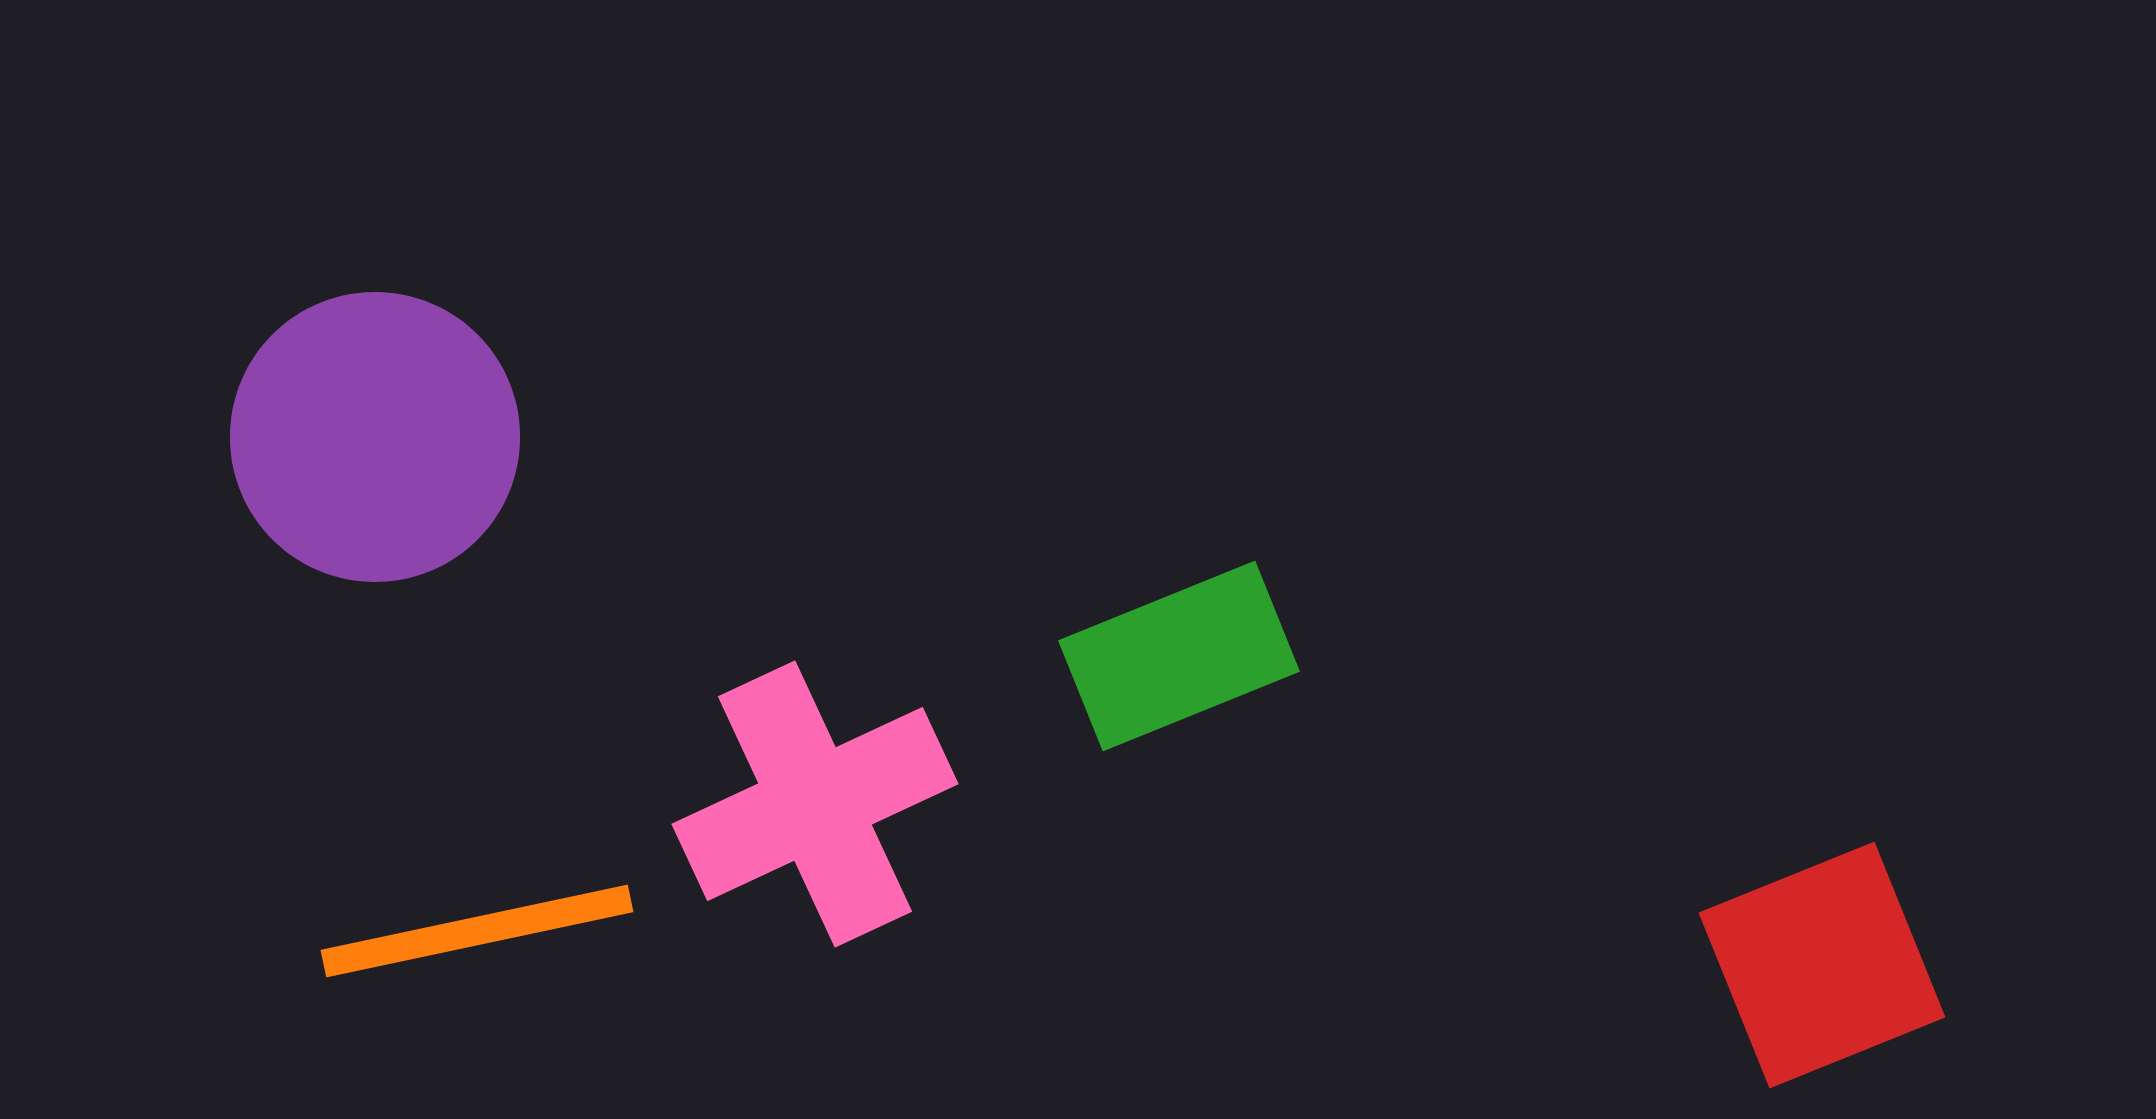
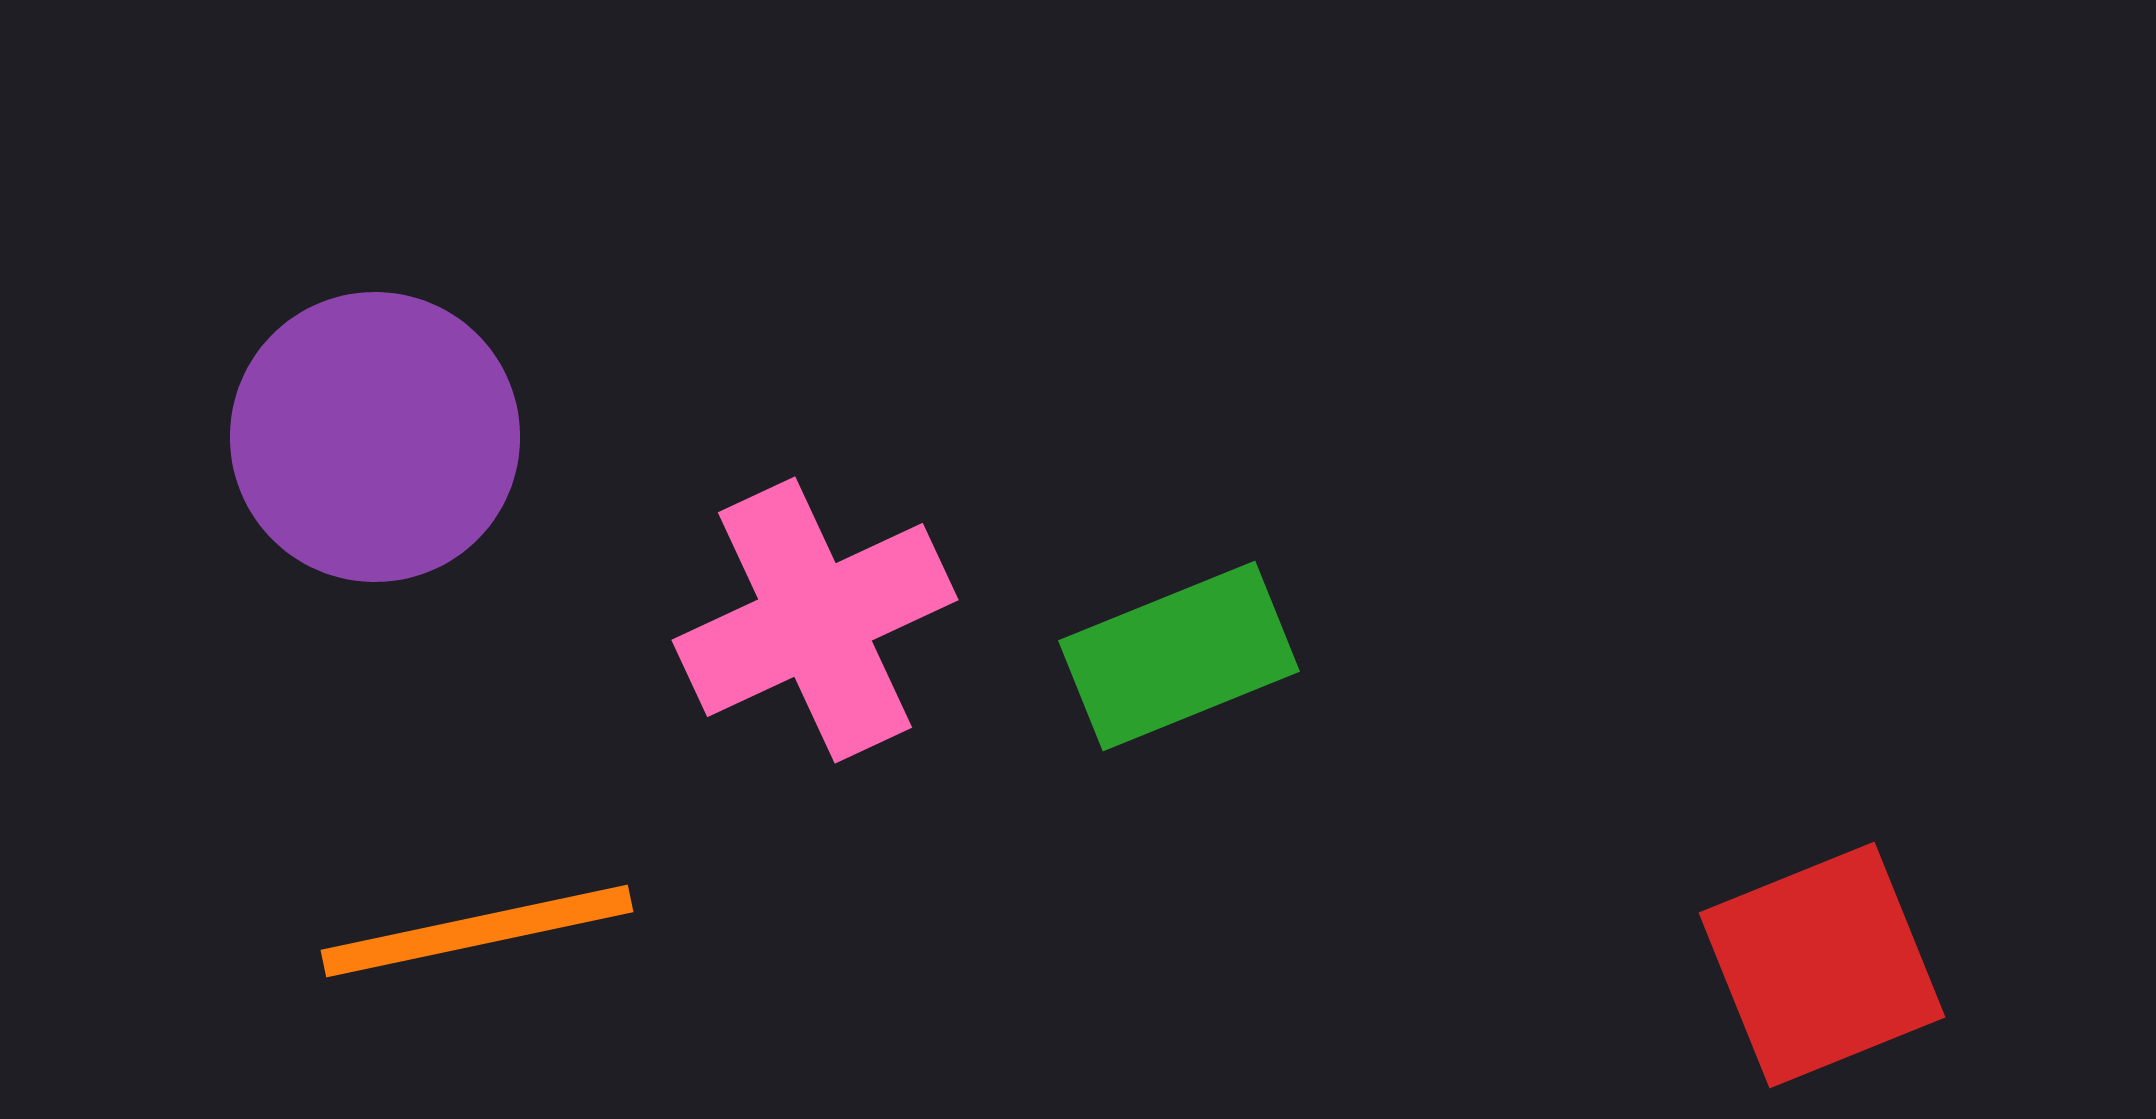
pink cross: moved 184 px up
